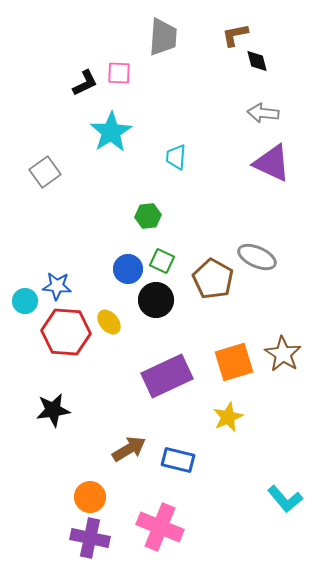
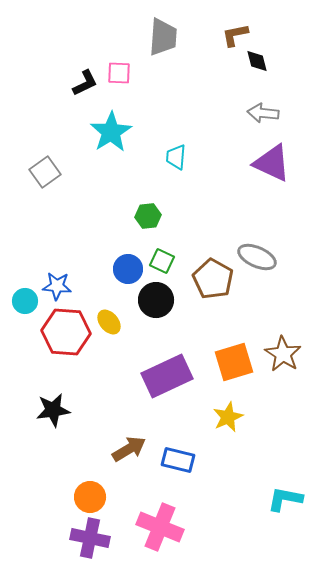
cyan L-shape: rotated 141 degrees clockwise
